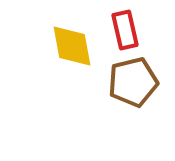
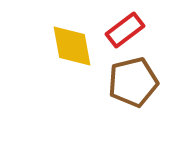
red rectangle: rotated 66 degrees clockwise
